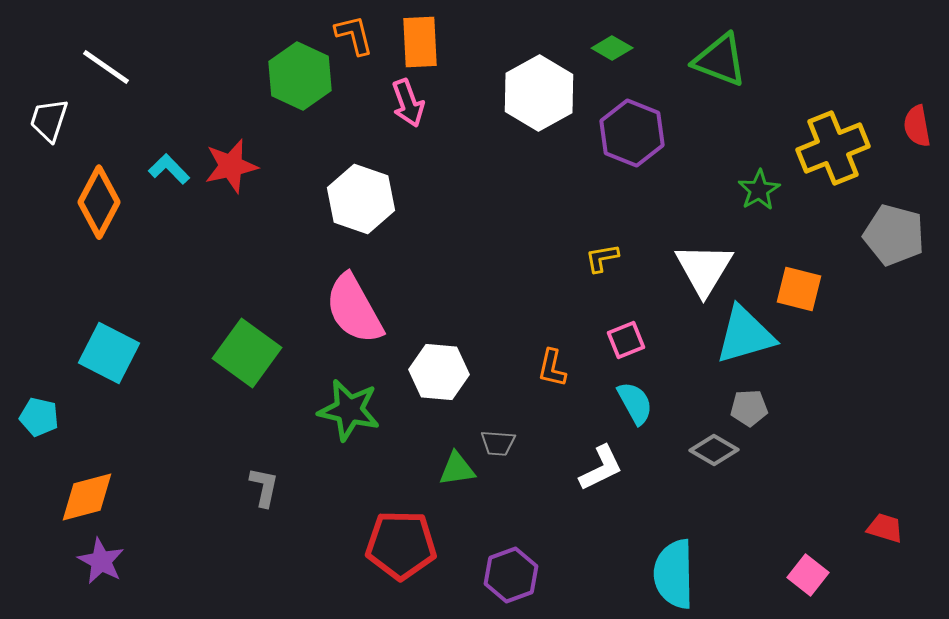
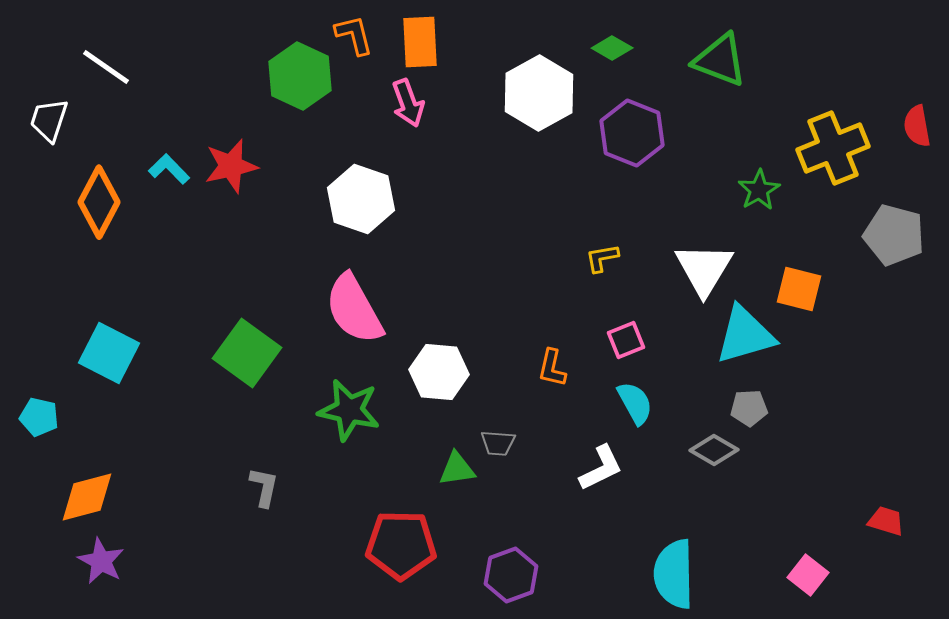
red trapezoid at (885, 528): moved 1 px right, 7 px up
